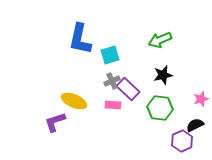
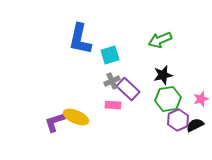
yellow ellipse: moved 2 px right, 16 px down
green hexagon: moved 8 px right, 9 px up; rotated 15 degrees counterclockwise
purple hexagon: moved 4 px left, 21 px up
